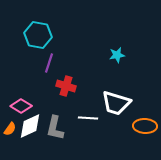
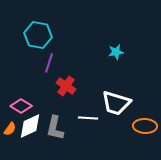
cyan star: moved 1 px left, 3 px up
red cross: rotated 18 degrees clockwise
